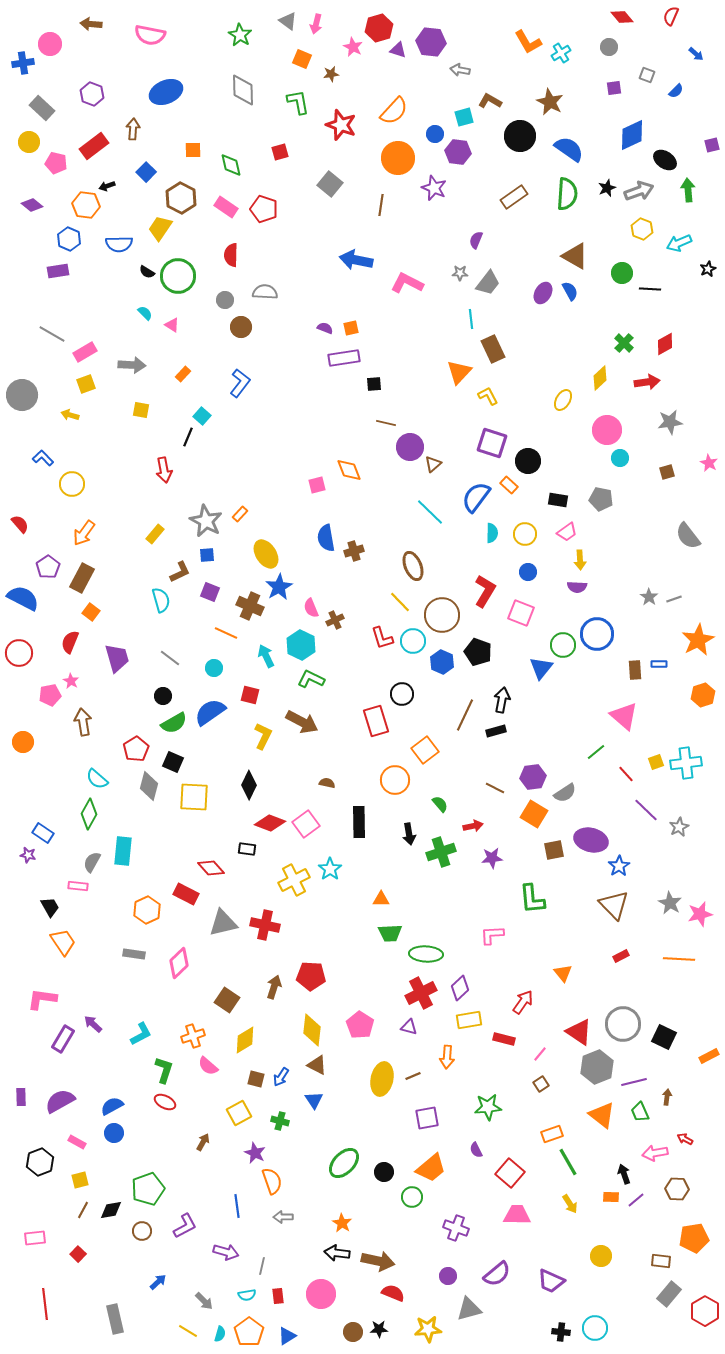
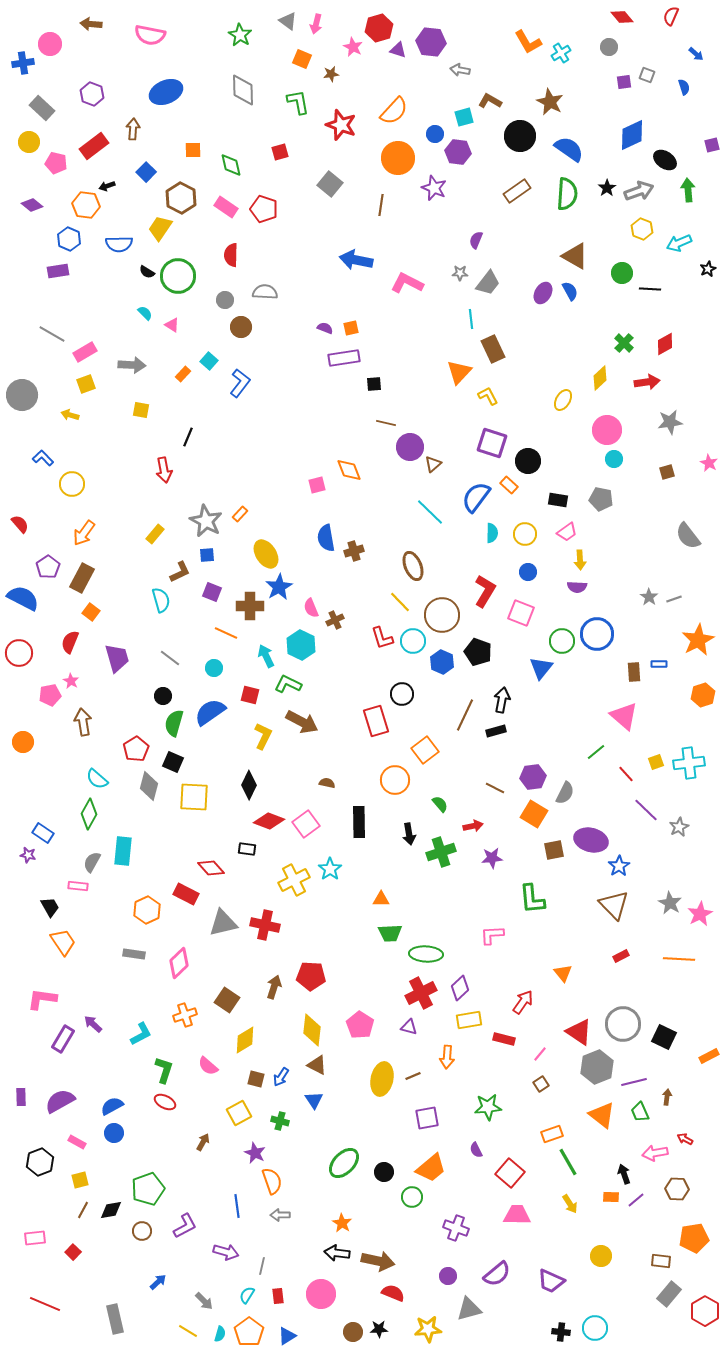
purple square at (614, 88): moved 10 px right, 6 px up
blue semicircle at (676, 91): moved 8 px right, 4 px up; rotated 63 degrees counterclockwise
black star at (607, 188): rotated 12 degrees counterclockwise
brown rectangle at (514, 197): moved 3 px right, 6 px up
cyan square at (202, 416): moved 7 px right, 55 px up
cyan circle at (620, 458): moved 6 px left, 1 px down
purple square at (210, 592): moved 2 px right
brown cross at (250, 606): rotated 24 degrees counterclockwise
green circle at (563, 645): moved 1 px left, 4 px up
brown rectangle at (635, 670): moved 1 px left, 2 px down
green L-shape at (311, 679): moved 23 px left, 5 px down
green semicircle at (174, 723): rotated 136 degrees clockwise
cyan cross at (686, 763): moved 3 px right
gray semicircle at (565, 793): rotated 30 degrees counterclockwise
red diamond at (270, 823): moved 1 px left, 2 px up
pink star at (700, 914): rotated 15 degrees counterclockwise
orange cross at (193, 1036): moved 8 px left, 21 px up
gray arrow at (283, 1217): moved 3 px left, 2 px up
red square at (78, 1254): moved 5 px left, 2 px up
cyan semicircle at (247, 1295): rotated 132 degrees clockwise
red line at (45, 1304): rotated 60 degrees counterclockwise
